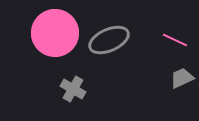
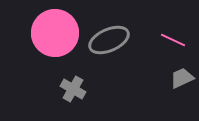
pink line: moved 2 px left
